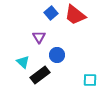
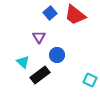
blue square: moved 1 px left
cyan square: rotated 24 degrees clockwise
